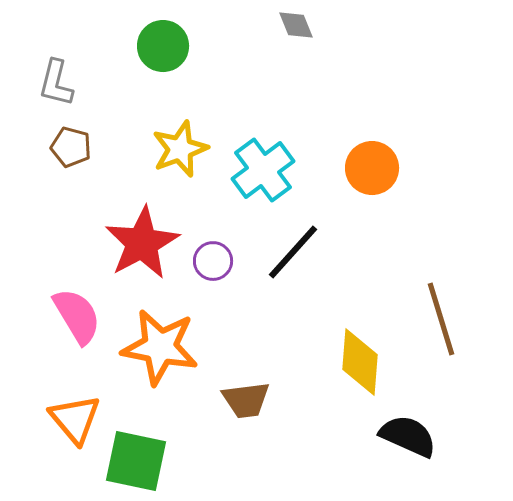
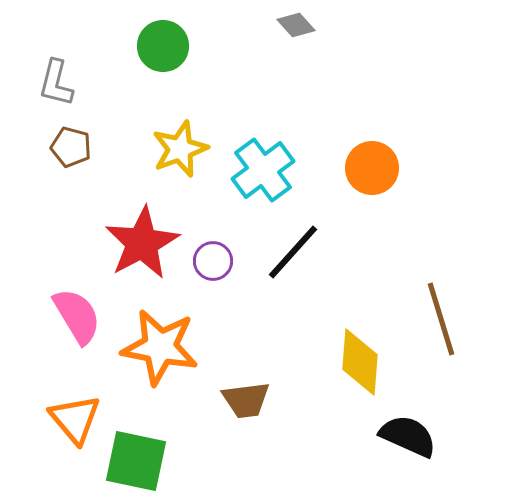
gray diamond: rotated 21 degrees counterclockwise
